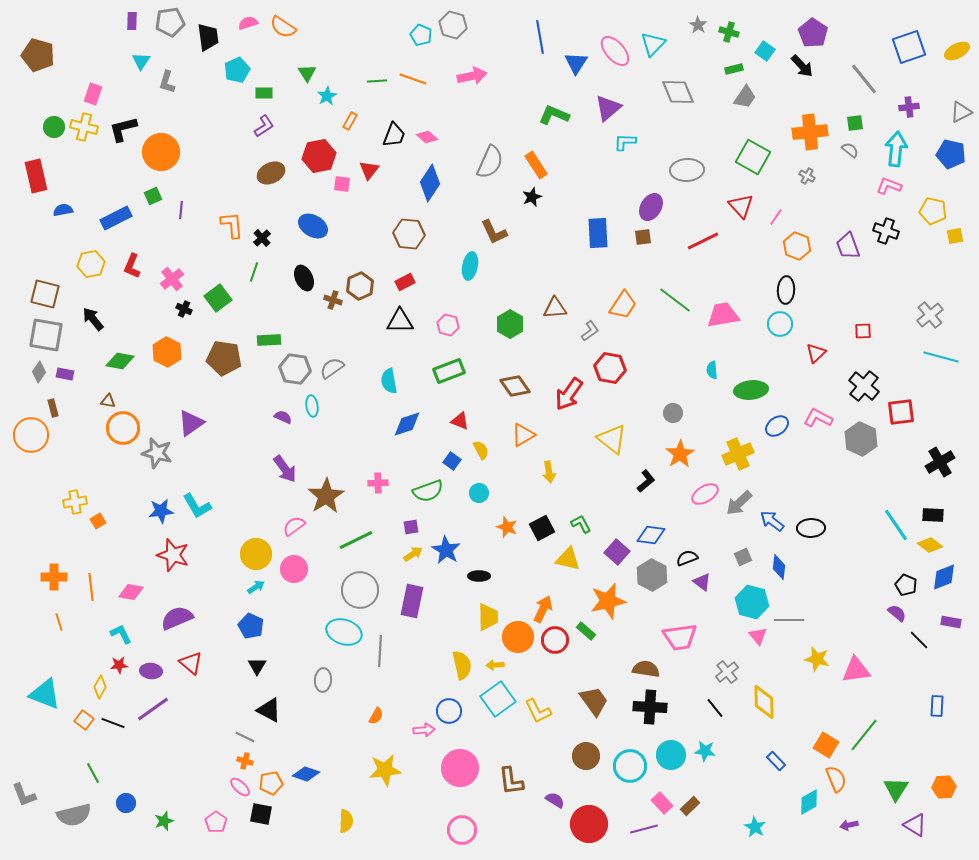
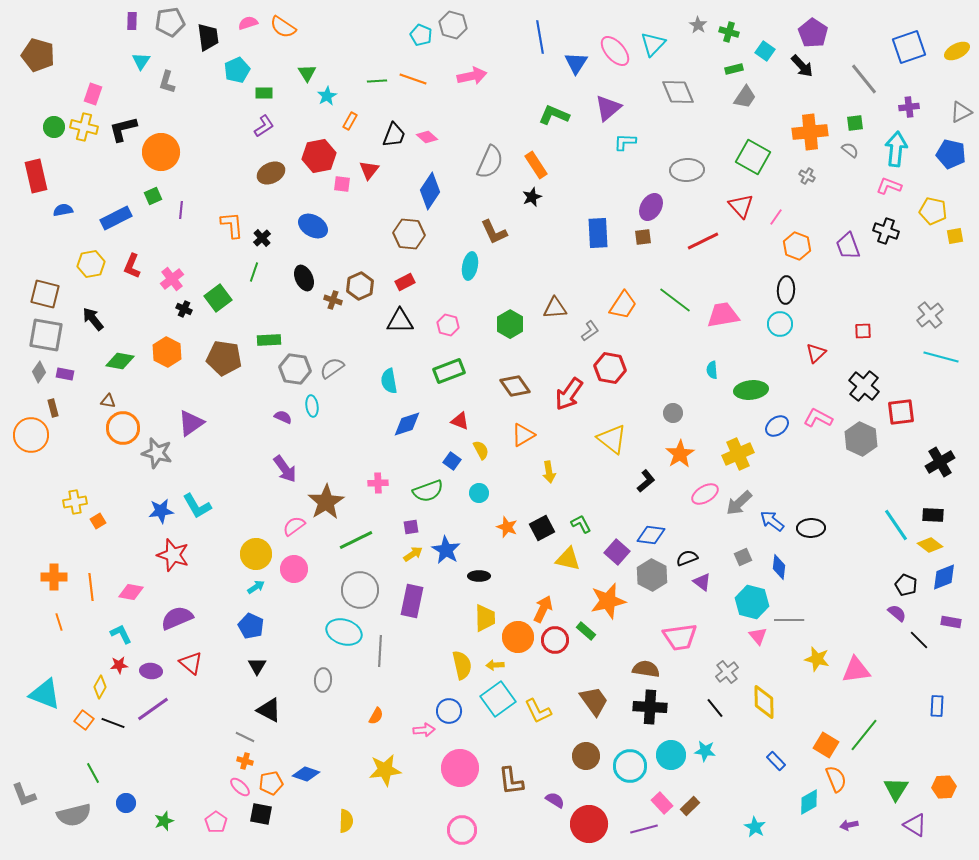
blue diamond at (430, 183): moved 8 px down
brown star at (326, 496): moved 6 px down
yellow trapezoid at (488, 617): moved 3 px left, 1 px down
